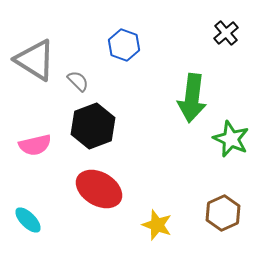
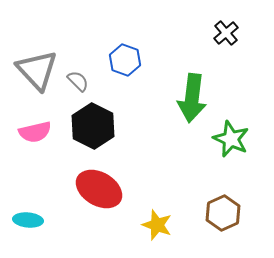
blue hexagon: moved 1 px right, 15 px down
gray triangle: moved 2 px right, 10 px down; rotated 15 degrees clockwise
black hexagon: rotated 12 degrees counterclockwise
pink semicircle: moved 13 px up
cyan ellipse: rotated 40 degrees counterclockwise
